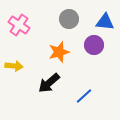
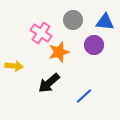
gray circle: moved 4 px right, 1 px down
pink cross: moved 22 px right, 8 px down
